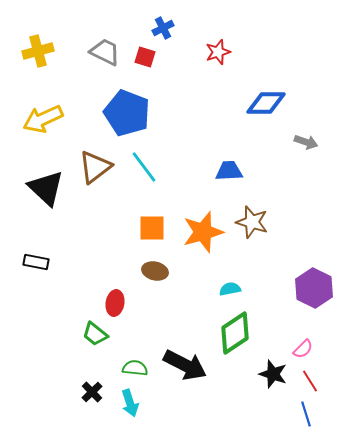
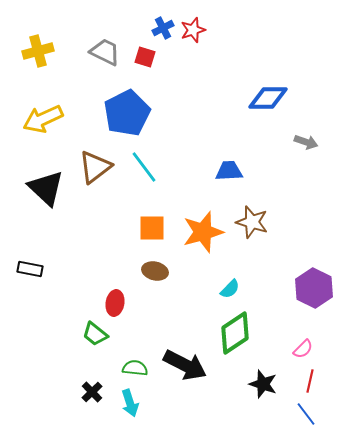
red star: moved 25 px left, 22 px up
blue diamond: moved 2 px right, 5 px up
blue pentagon: rotated 24 degrees clockwise
black rectangle: moved 6 px left, 7 px down
cyan semicircle: rotated 145 degrees clockwise
black star: moved 10 px left, 10 px down
red line: rotated 45 degrees clockwise
blue line: rotated 20 degrees counterclockwise
